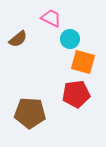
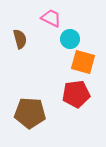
brown semicircle: moved 2 px right; rotated 66 degrees counterclockwise
